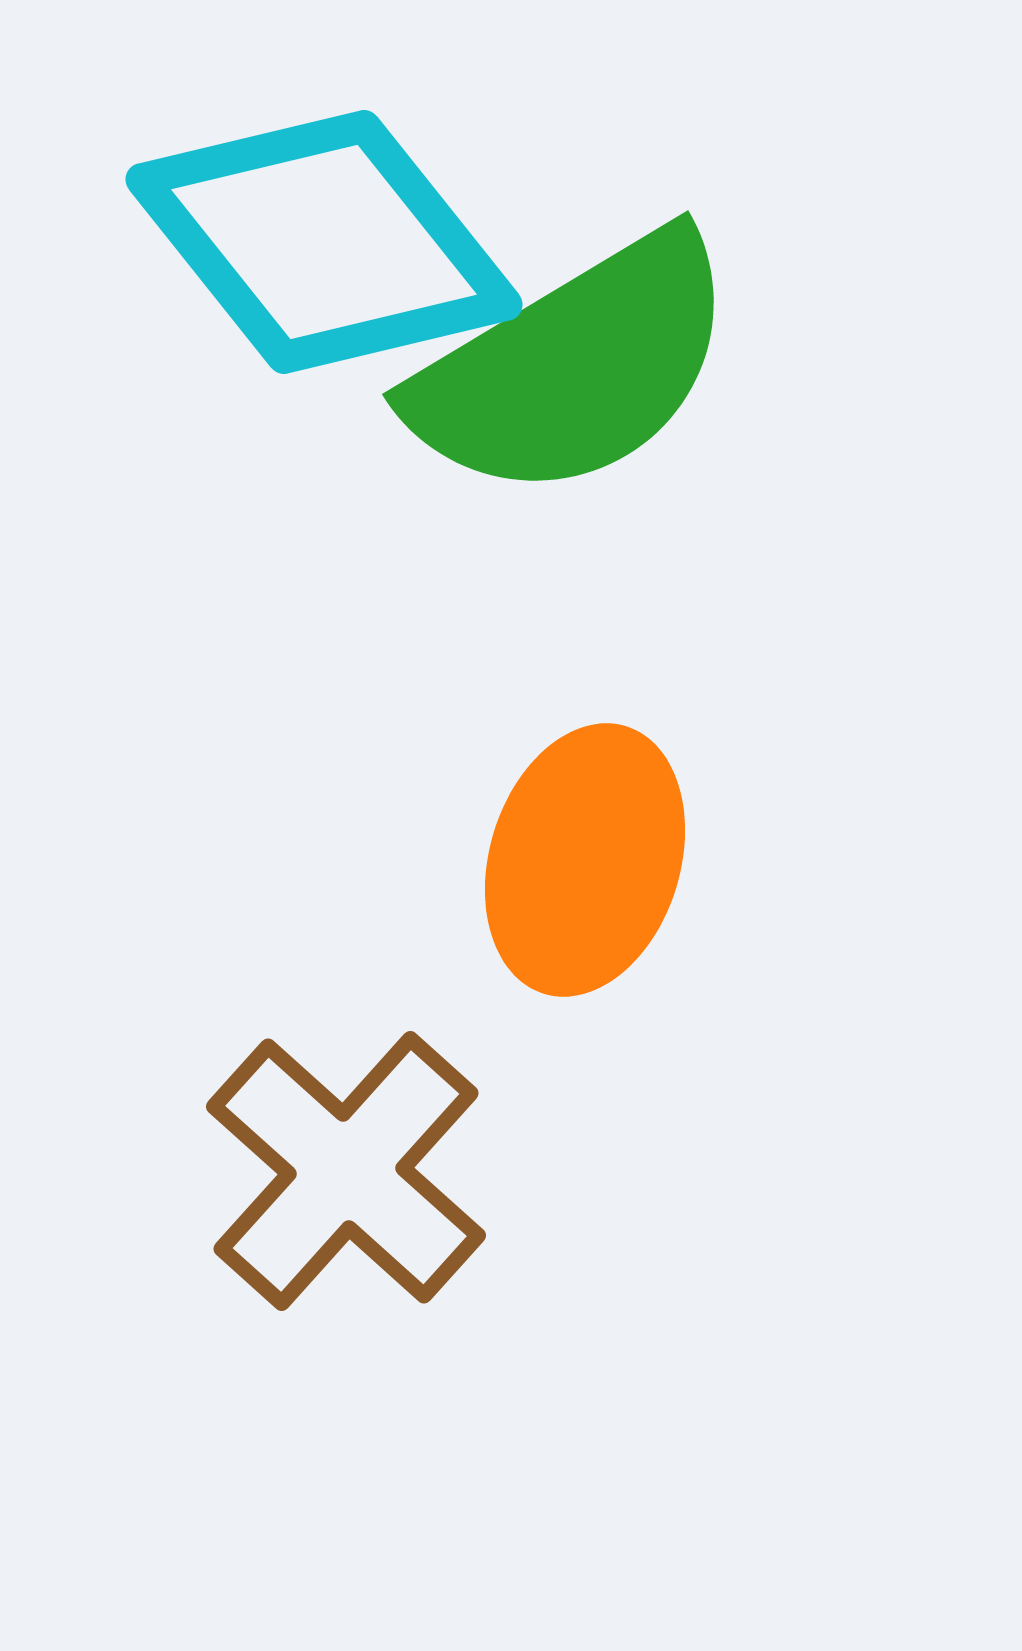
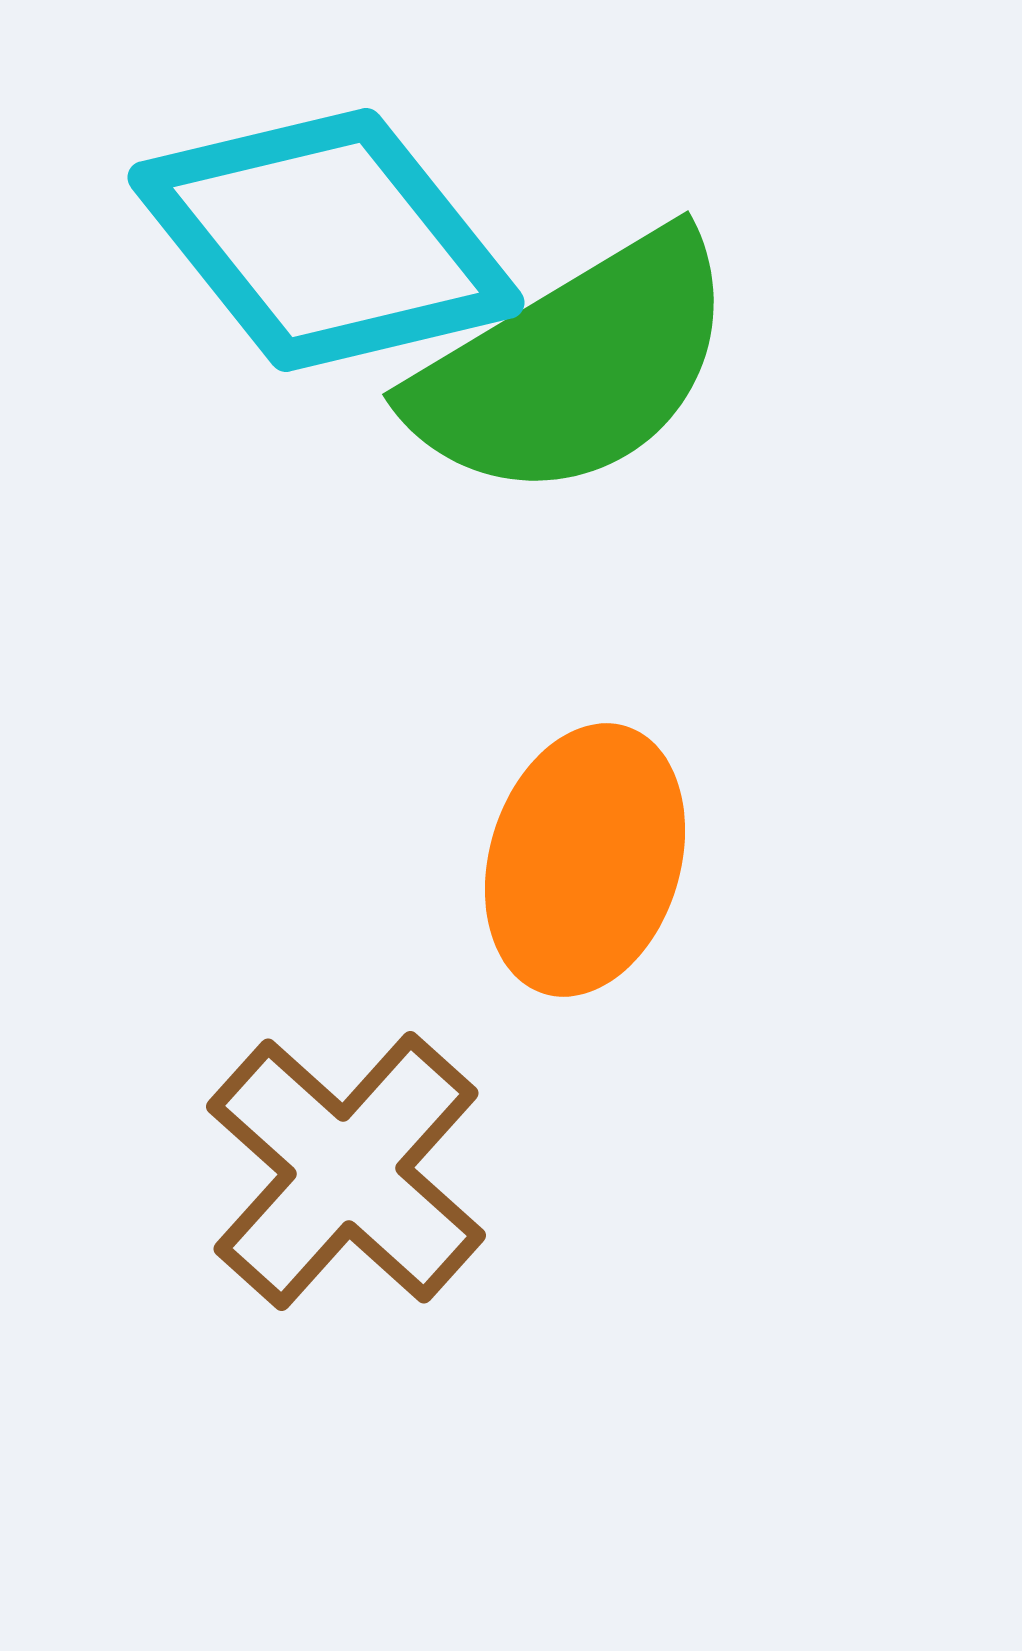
cyan diamond: moved 2 px right, 2 px up
